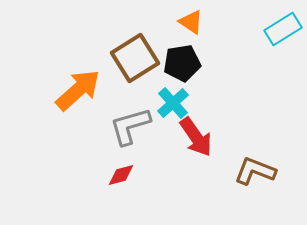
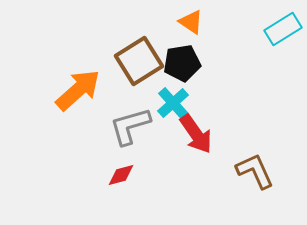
brown square: moved 4 px right, 3 px down
red arrow: moved 3 px up
brown L-shape: rotated 45 degrees clockwise
